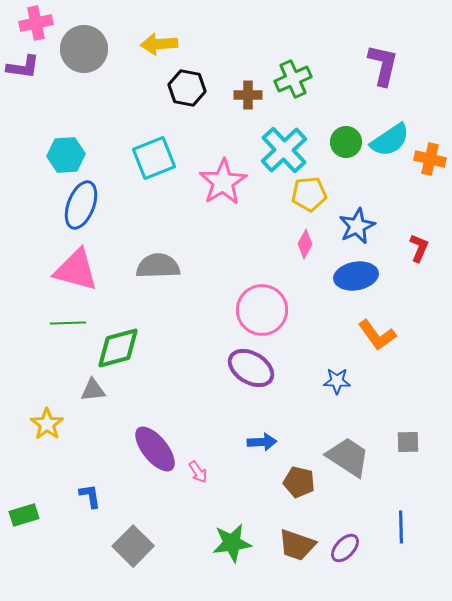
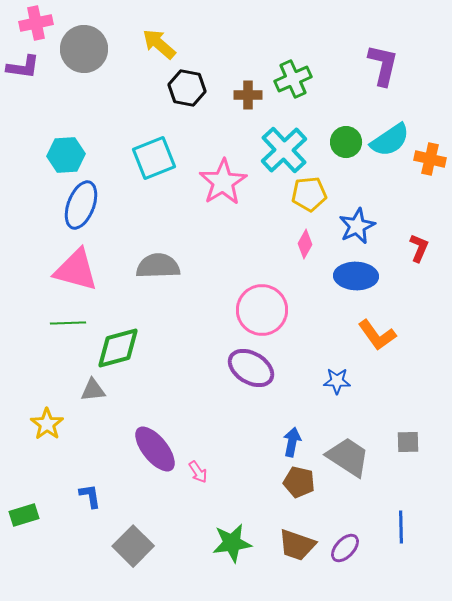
yellow arrow at (159, 44): rotated 45 degrees clockwise
blue ellipse at (356, 276): rotated 12 degrees clockwise
blue arrow at (262, 442): moved 30 px right; rotated 76 degrees counterclockwise
